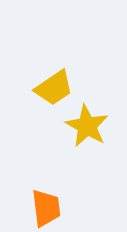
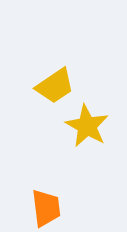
yellow trapezoid: moved 1 px right, 2 px up
